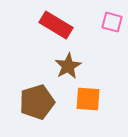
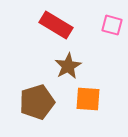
pink square: moved 3 px down
